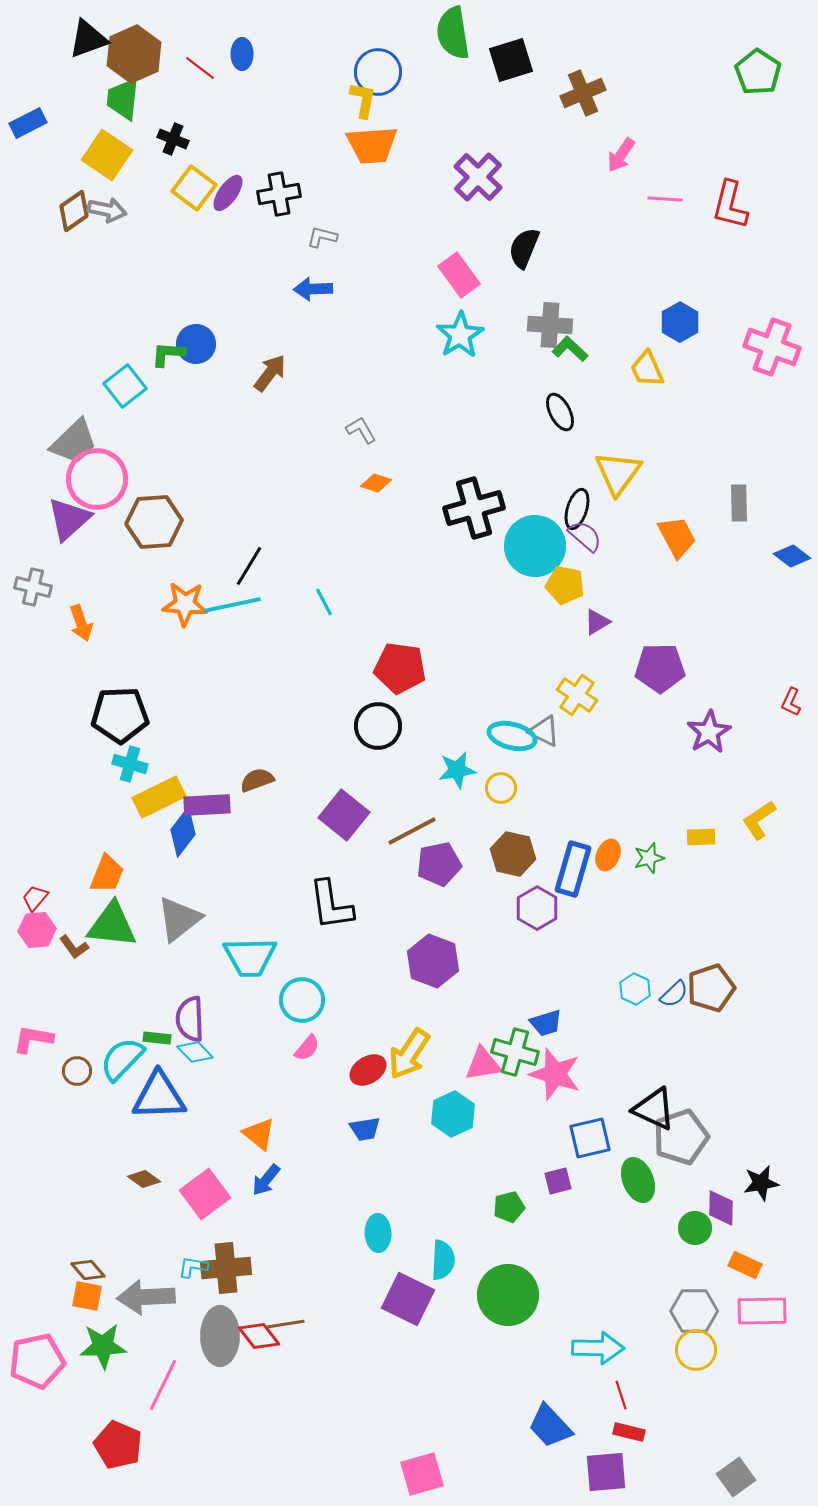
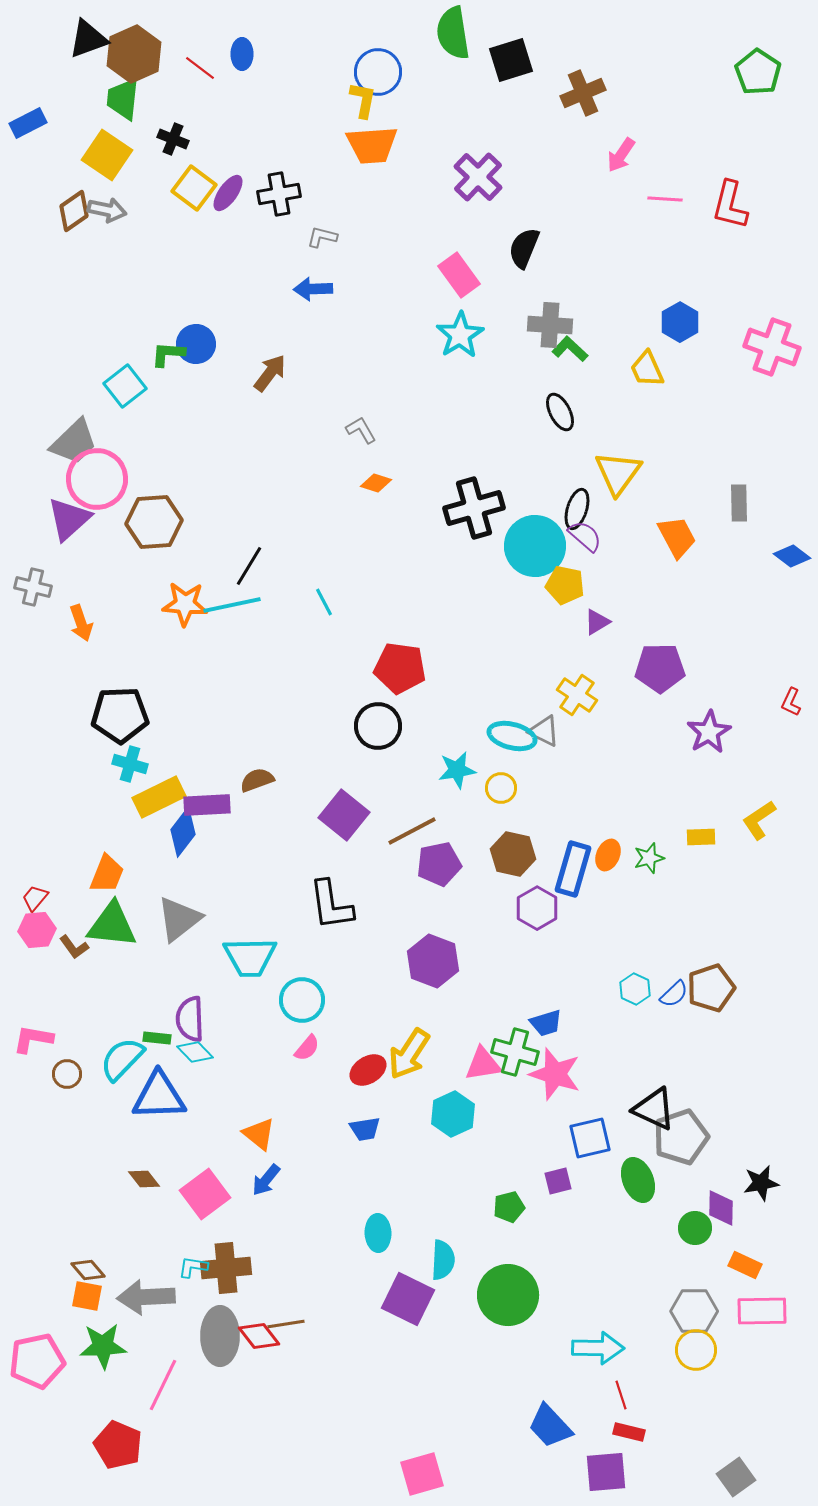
brown circle at (77, 1071): moved 10 px left, 3 px down
brown diamond at (144, 1179): rotated 16 degrees clockwise
